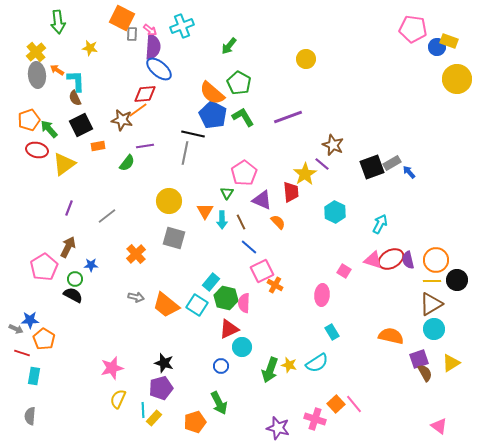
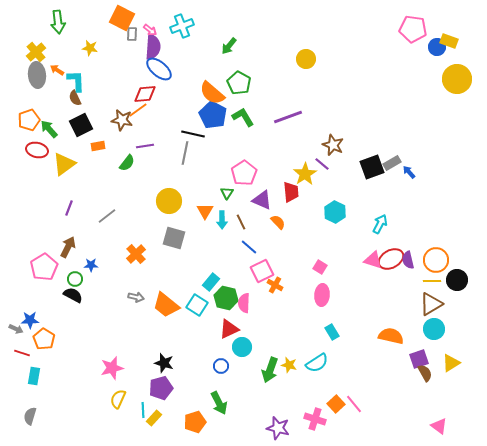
pink square at (344, 271): moved 24 px left, 4 px up
gray semicircle at (30, 416): rotated 12 degrees clockwise
